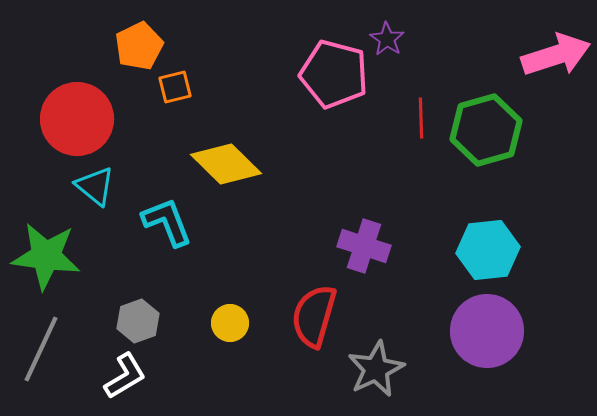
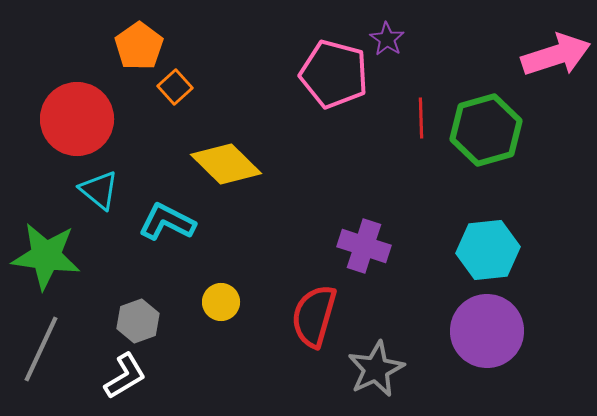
orange pentagon: rotated 9 degrees counterclockwise
orange square: rotated 28 degrees counterclockwise
cyan triangle: moved 4 px right, 4 px down
cyan L-shape: rotated 42 degrees counterclockwise
yellow circle: moved 9 px left, 21 px up
